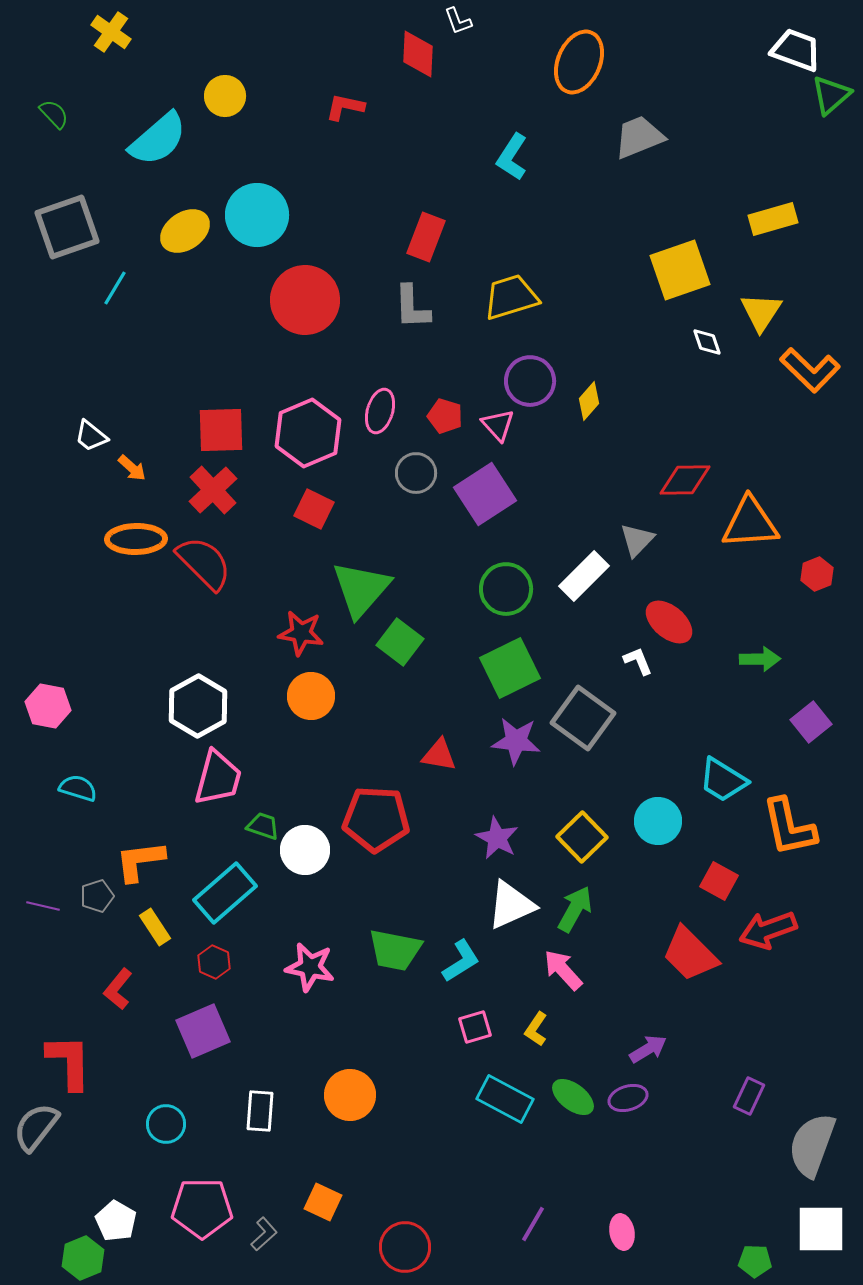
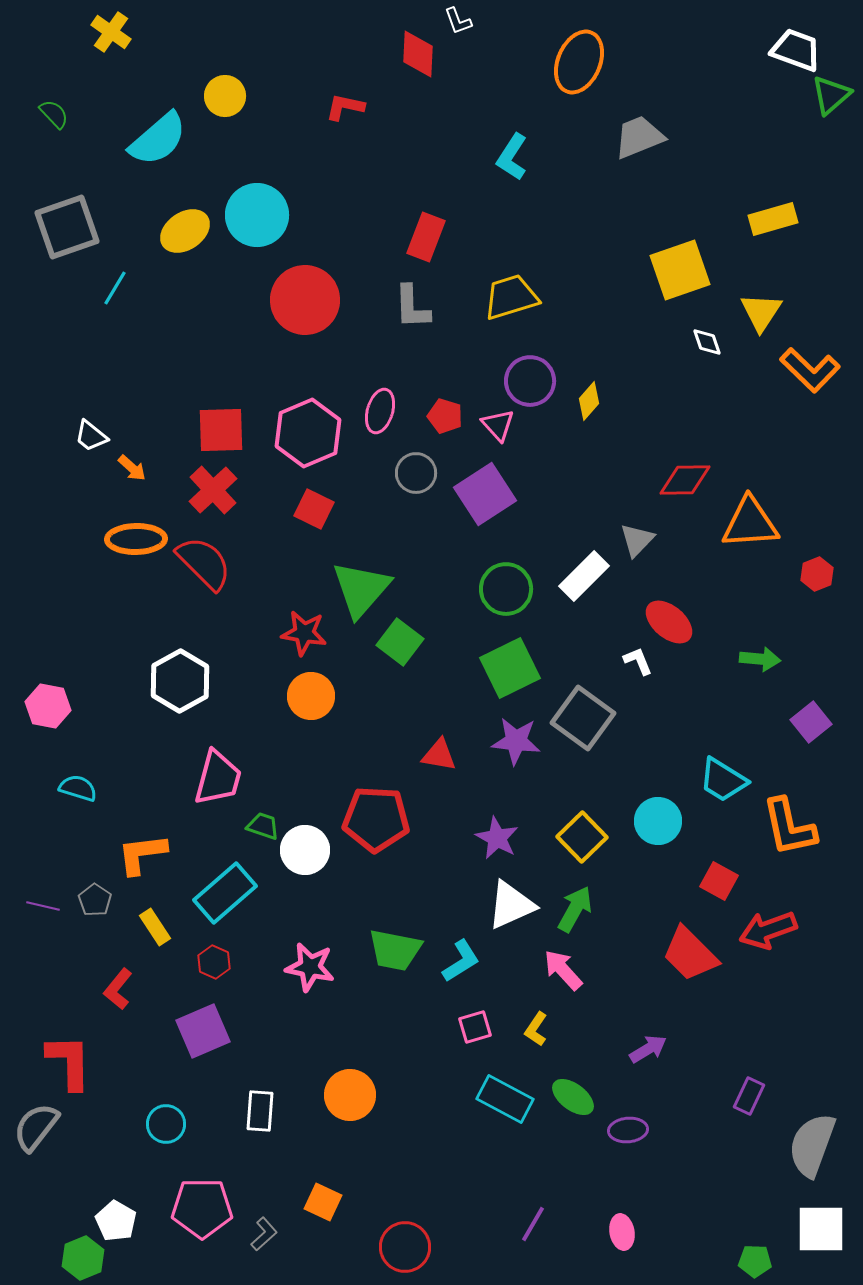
red star at (301, 633): moved 3 px right
green arrow at (760, 659): rotated 6 degrees clockwise
white hexagon at (198, 706): moved 18 px left, 25 px up
orange L-shape at (140, 861): moved 2 px right, 7 px up
gray pentagon at (97, 896): moved 2 px left, 4 px down; rotated 20 degrees counterclockwise
purple ellipse at (628, 1098): moved 32 px down; rotated 12 degrees clockwise
